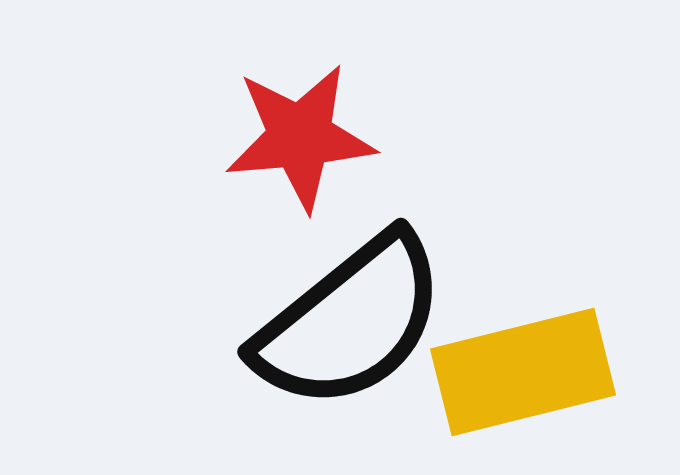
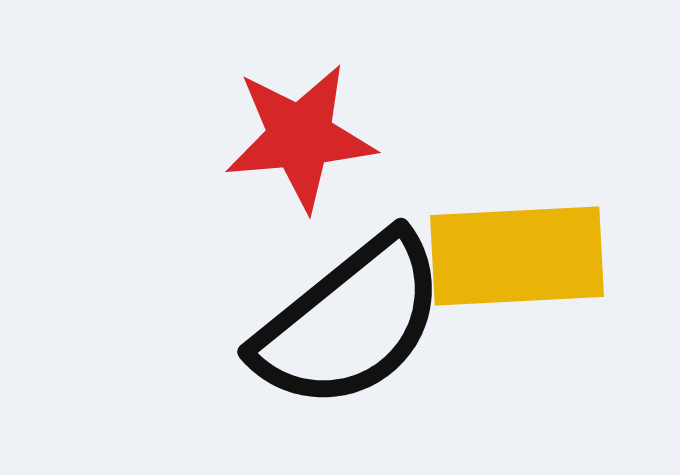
yellow rectangle: moved 6 px left, 116 px up; rotated 11 degrees clockwise
